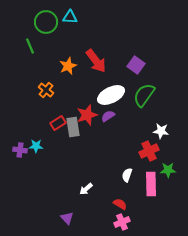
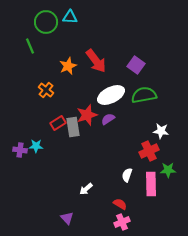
green semicircle: rotated 45 degrees clockwise
purple semicircle: moved 3 px down
